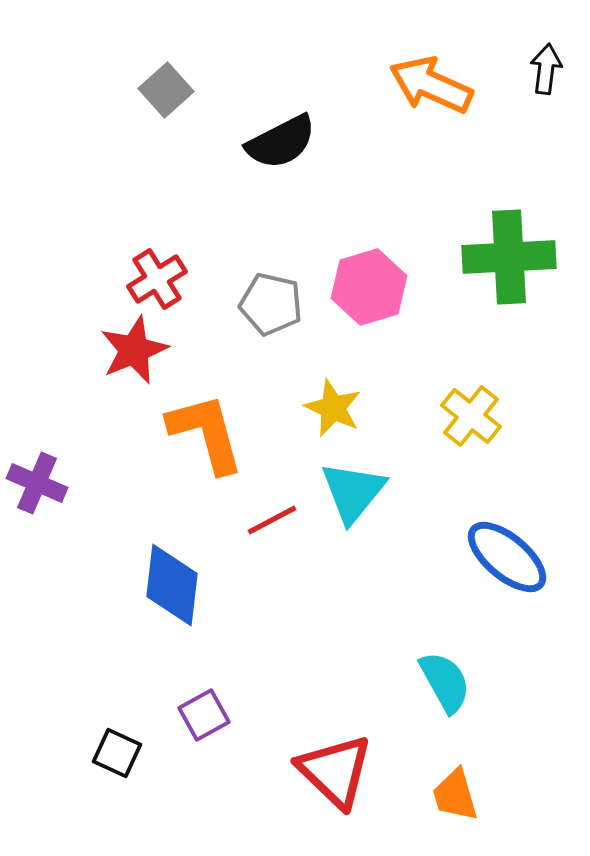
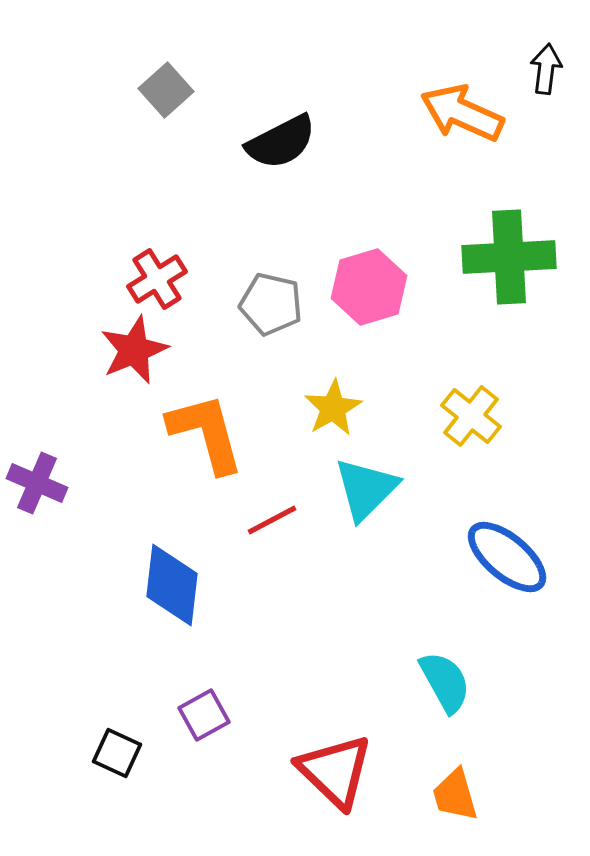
orange arrow: moved 31 px right, 28 px down
yellow star: rotated 18 degrees clockwise
cyan triangle: moved 13 px right, 3 px up; rotated 6 degrees clockwise
